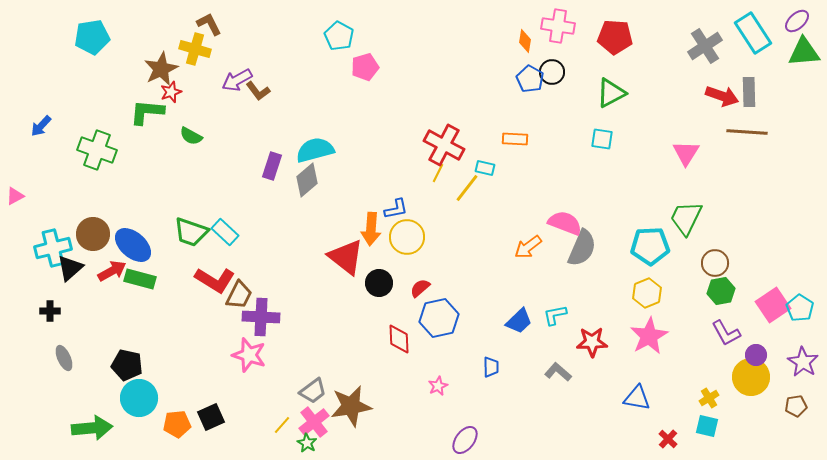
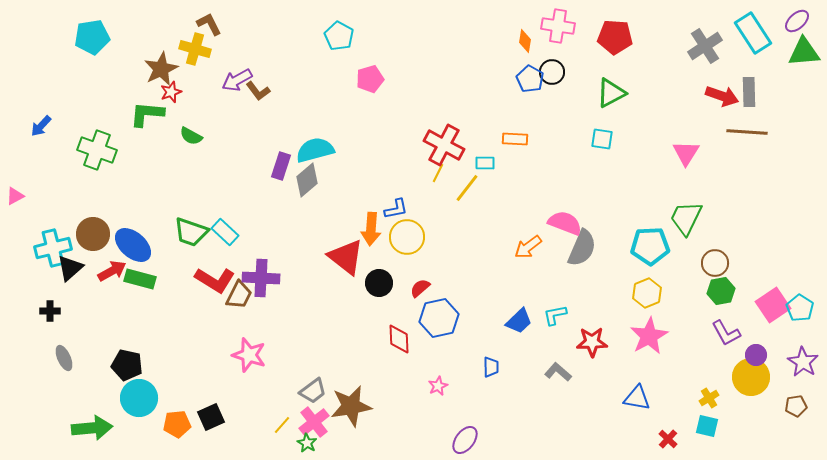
pink pentagon at (365, 67): moved 5 px right, 12 px down
green L-shape at (147, 112): moved 2 px down
purple rectangle at (272, 166): moved 9 px right
cyan rectangle at (485, 168): moved 5 px up; rotated 12 degrees counterclockwise
purple cross at (261, 317): moved 39 px up
